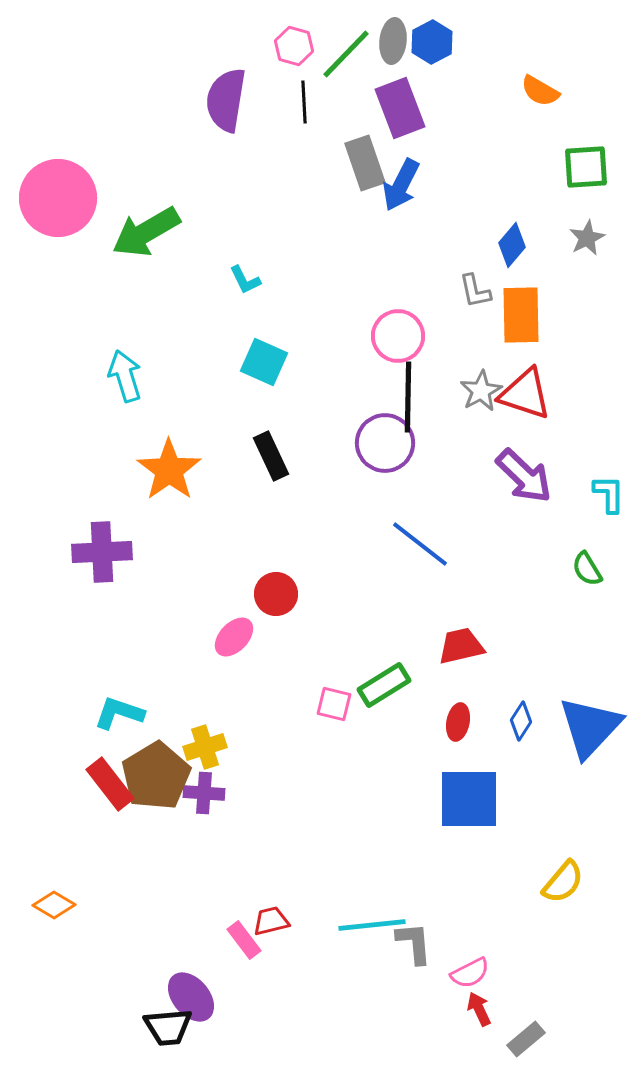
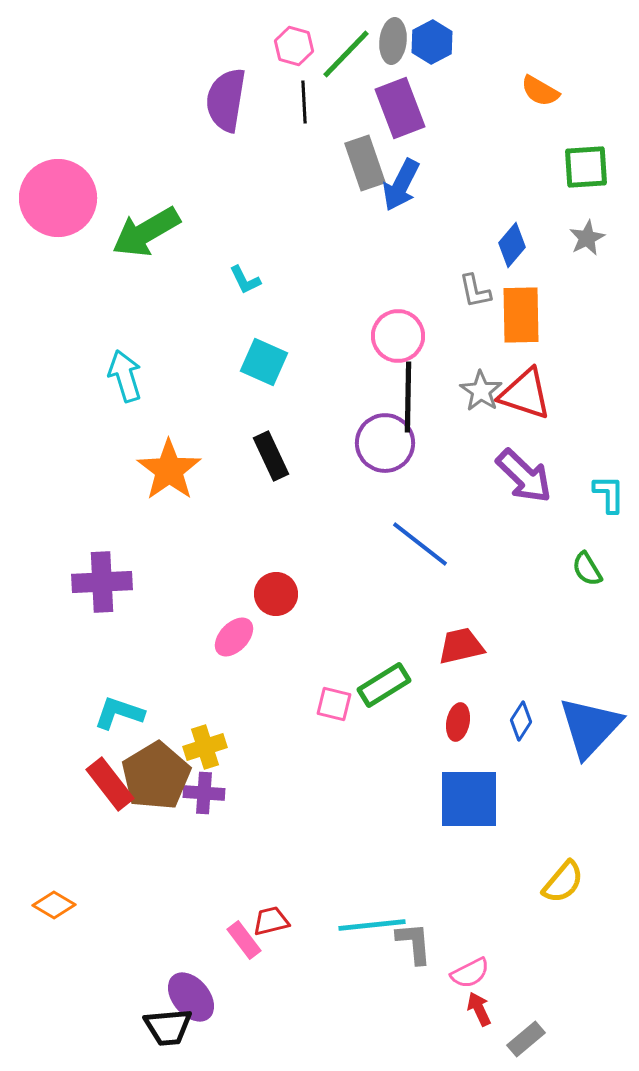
gray star at (481, 391): rotated 9 degrees counterclockwise
purple cross at (102, 552): moved 30 px down
